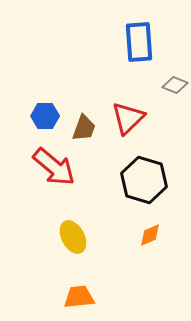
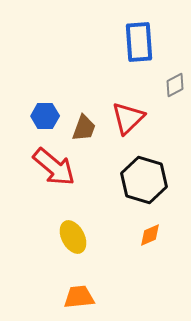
gray diamond: rotated 50 degrees counterclockwise
